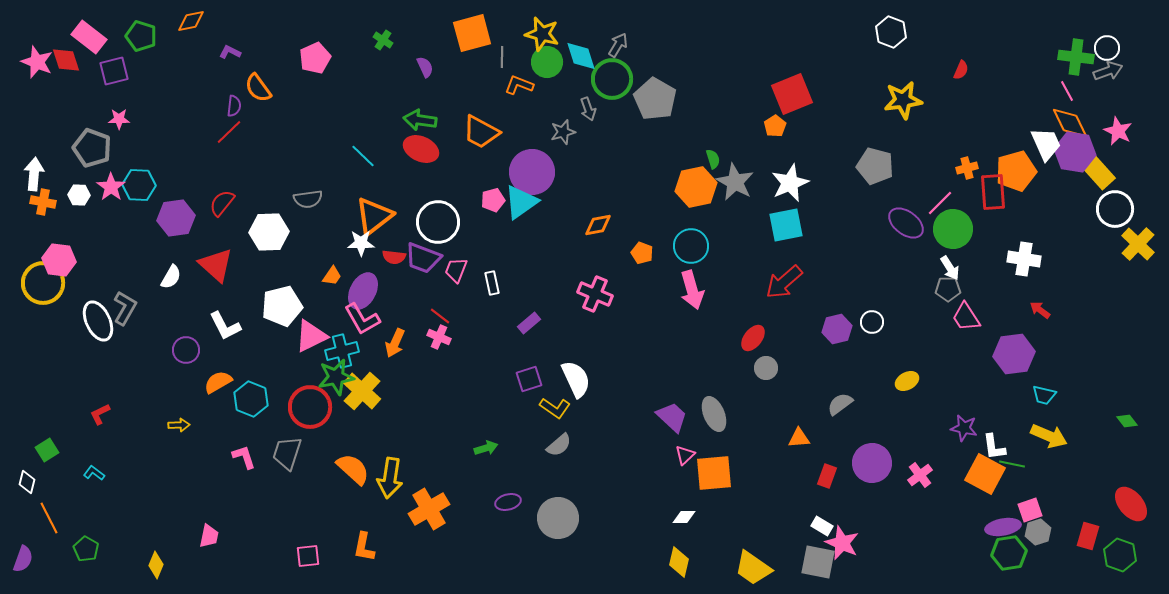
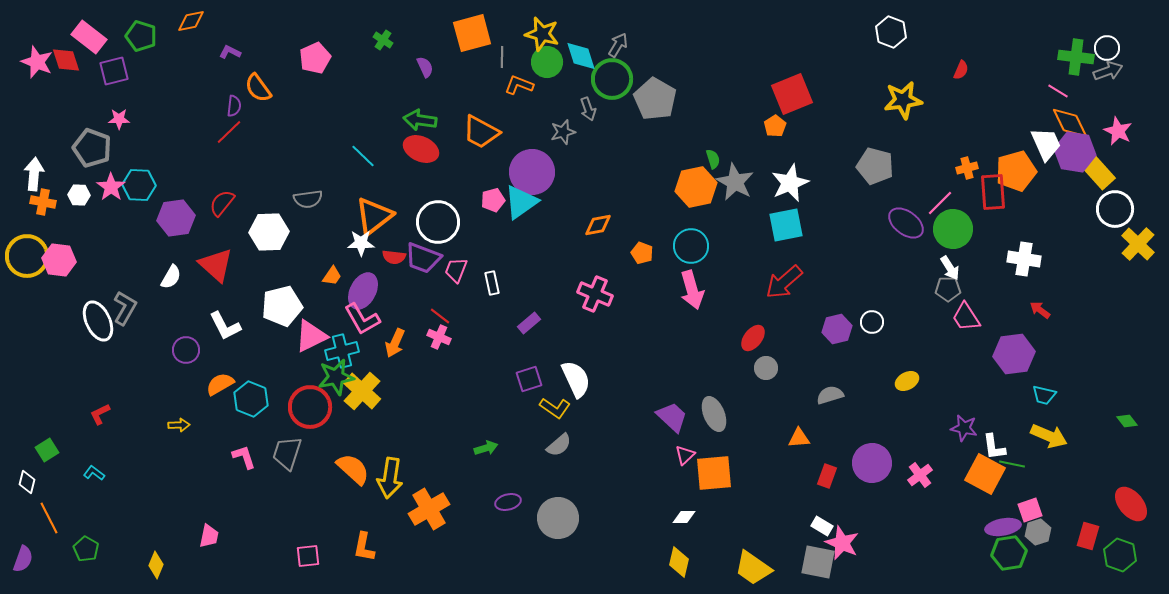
pink line at (1067, 91): moved 9 px left; rotated 30 degrees counterclockwise
yellow circle at (43, 283): moved 16 px left, 27 px up
orange semicircle at (218, 382): moved 2 px right, 2 px down
gray semicircle at (840, 404): moved 10 px left, 9 px up; rotated 20 degrees clockwise
